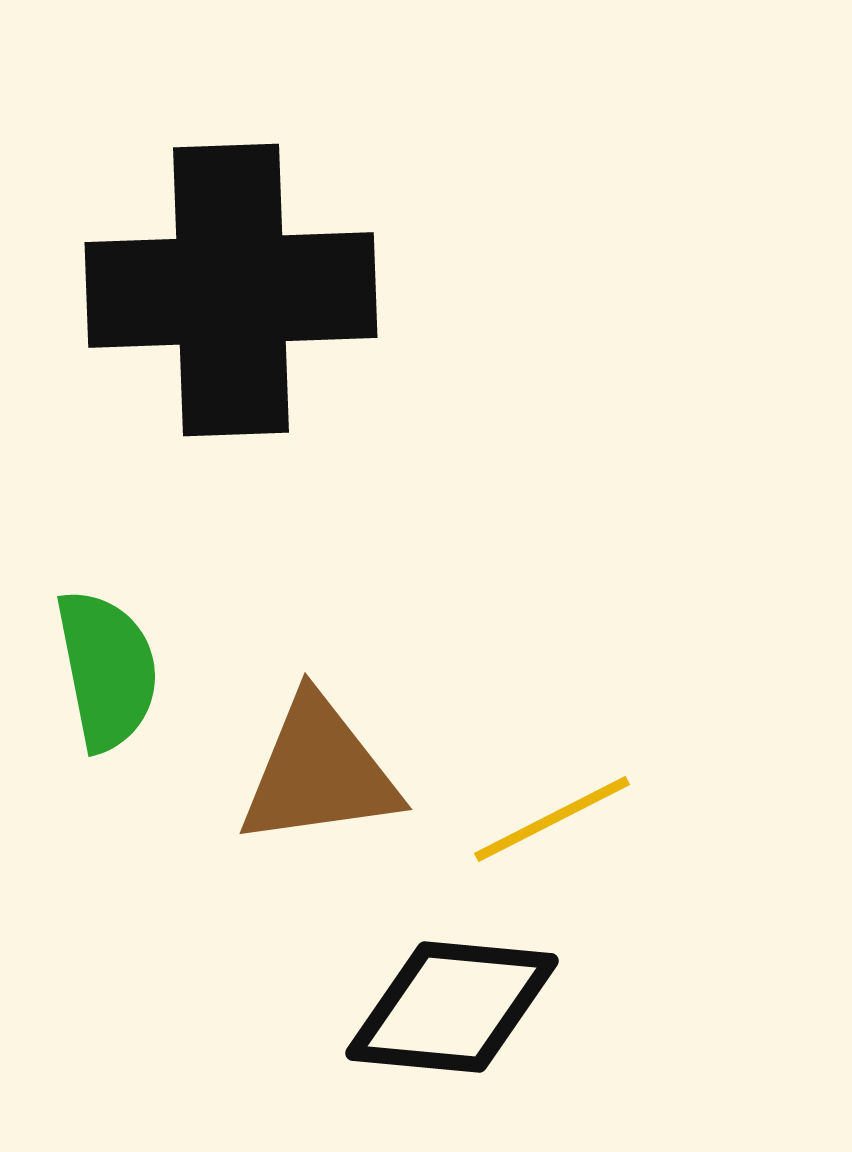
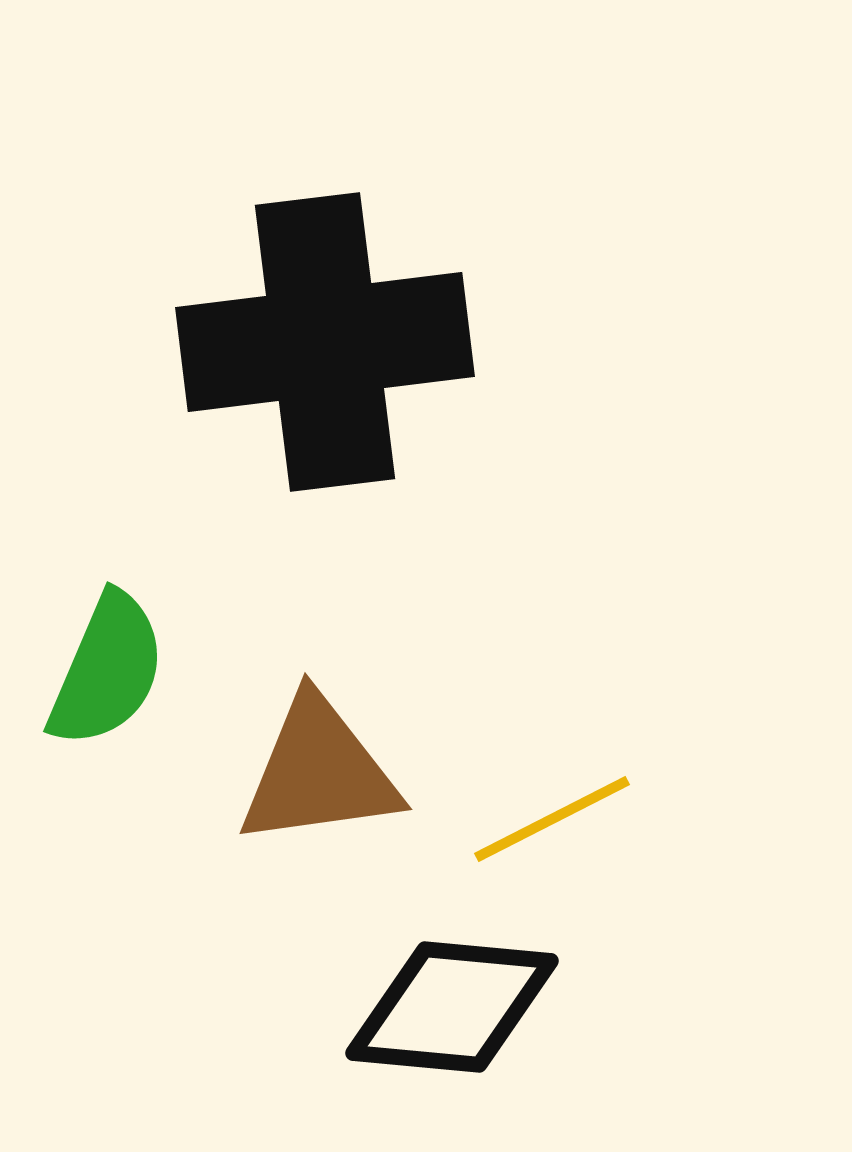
black cross: moved 94 px right, 52 px down; rotated 5 degrees counterclockwise
green semicircle: rotated 34 degrees clockwise
